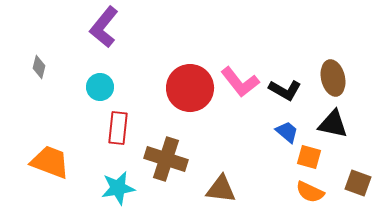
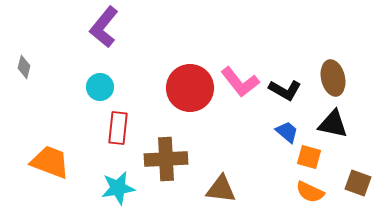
gray diamond: moved 15 px left
brown cross: rotated 21 degrees counterclockwise
